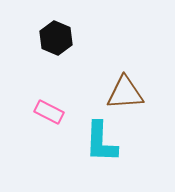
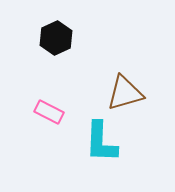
black hexagon: rotated 12 degrees clockwise
brown triangle: rotated 12 degrees counterclockwise
